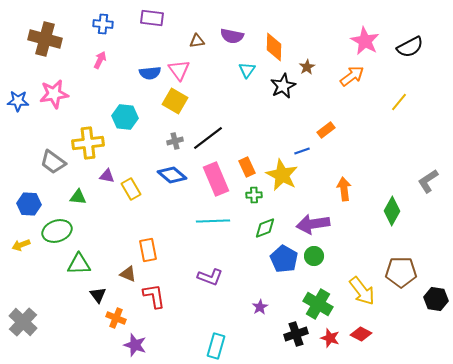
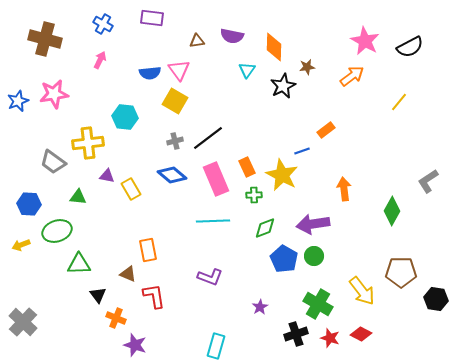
blue cross at (103, 24): rotated 24 degrees clockwise
brown star at (307, 67): rotated 21 degrees clockwise
blue star at (18, 101): rotated 25 degrees counterclockwise
